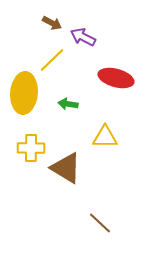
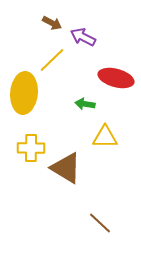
green arrow: moved 17 px right
